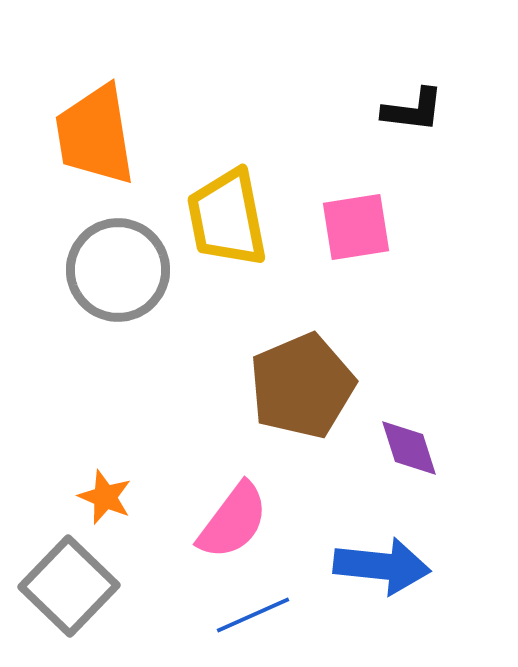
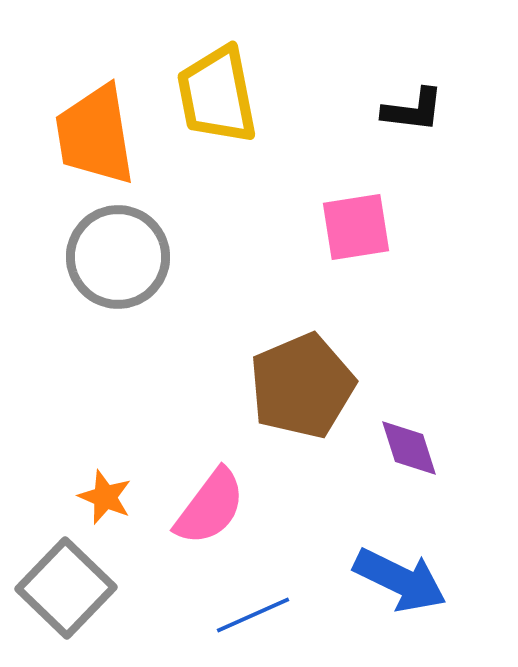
yellow trapezoid: moved 10 px left, 123 px up
gray circle: moved 13 px up
pink semicircle: moved 23 px left, 14 px up
blue arrow: moved 18 px right, 14 px down; rotated 20 degrees clockwise
gray square: moved 3 px left, 2 px down
